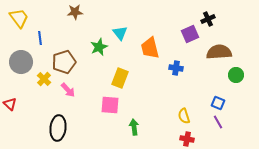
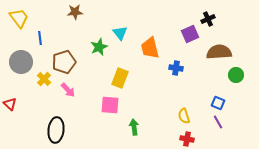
black ellipse: moved 2 px left, 2 px down
